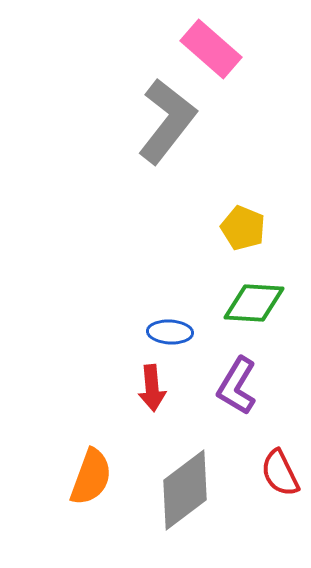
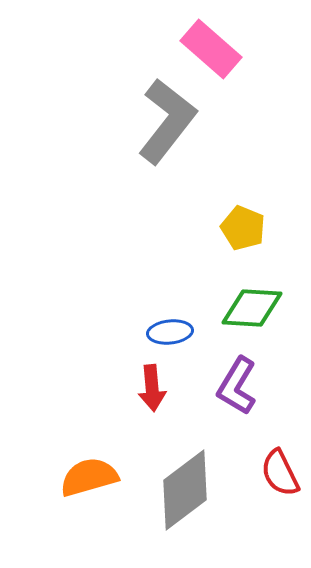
green diamond: moved 2 px left, 5 px down
blue ellipse: rotated 9 degrees counterclockwise
orange semicircle: moved 2 px left; rotated 126 degrees counterclockwise
